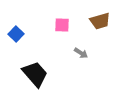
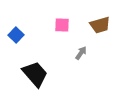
brown trapezoid: moved 4 px down
blue square: moved 1 px down
gray arrow: rotated 88 degrees counterclockwise
